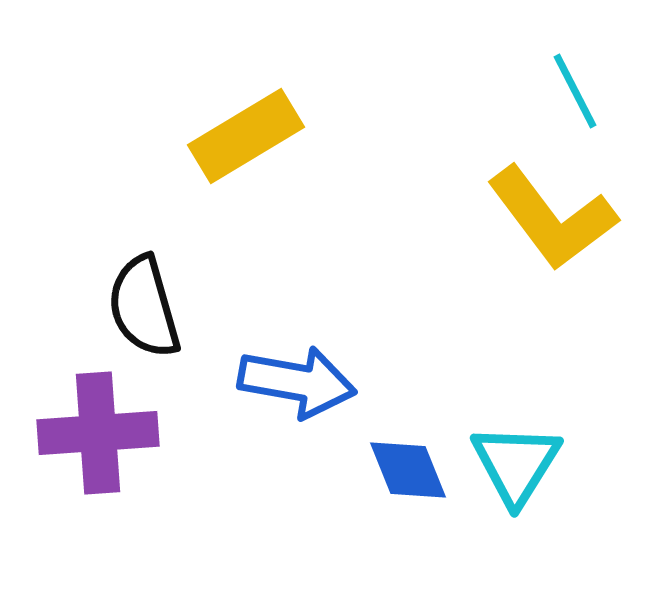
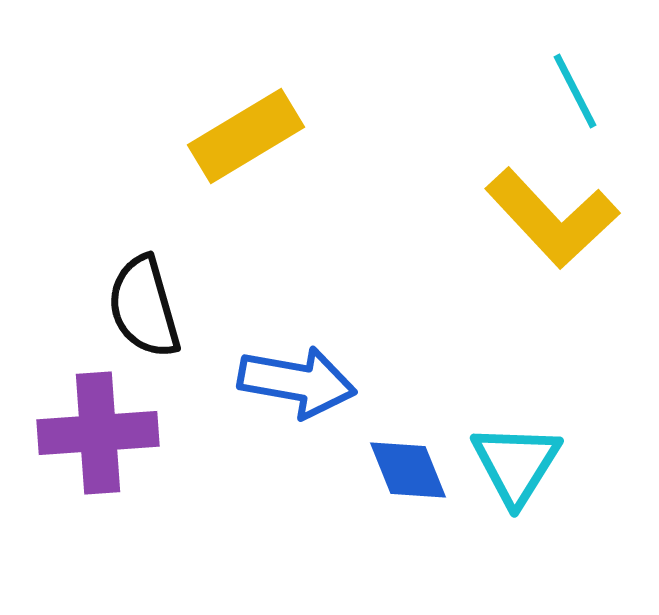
yellow L-shape: rotated 6 degrees counterclockwise
